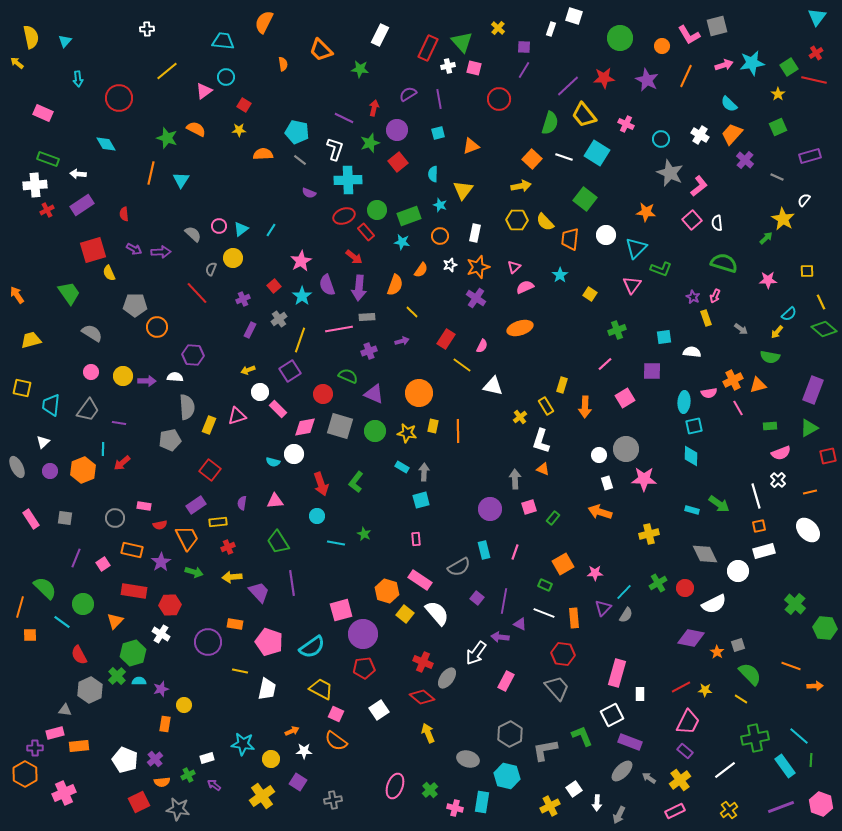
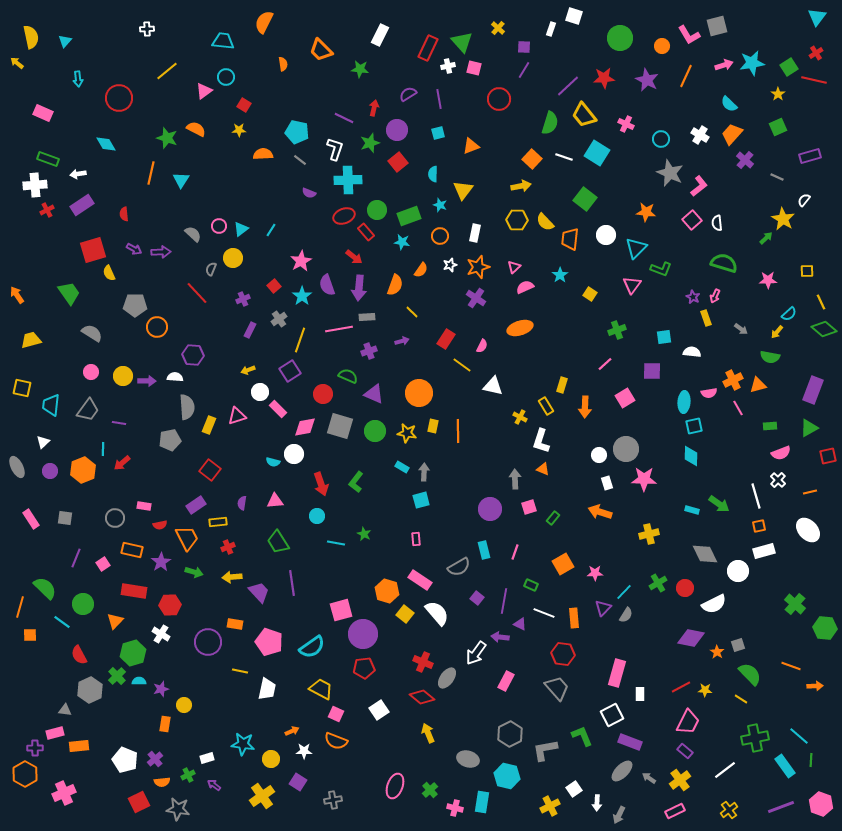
white arrow at (78, 174): rotated 14 degrees counterclockwise
yellow cross at (520, 417): rotated 24 degrees counterclockwise
green rectangle at (545, 585): moved 14 px left
orange semicircle at (336, 741): rotated 15 degrees counterclockwise
